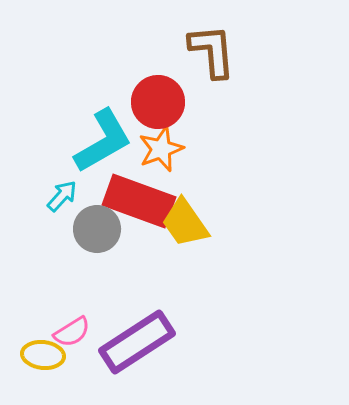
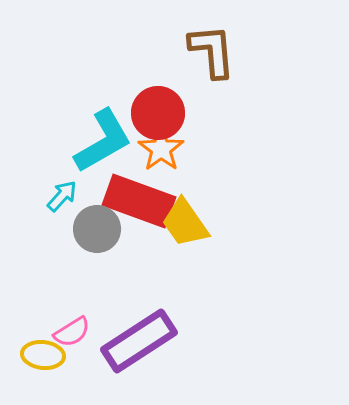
red circle: moved 11 px down
orange star: rotated 15 degrees counterclockwise
purple rectangle: moved 2 px right, 1 px up
